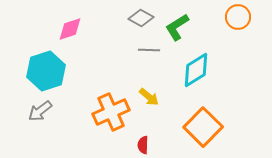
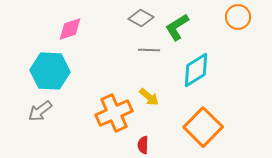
cyan hexagon: moved 4 px right; rotated 21 degrees clockwise
orange cross: moved 3 px right, 1 px down
